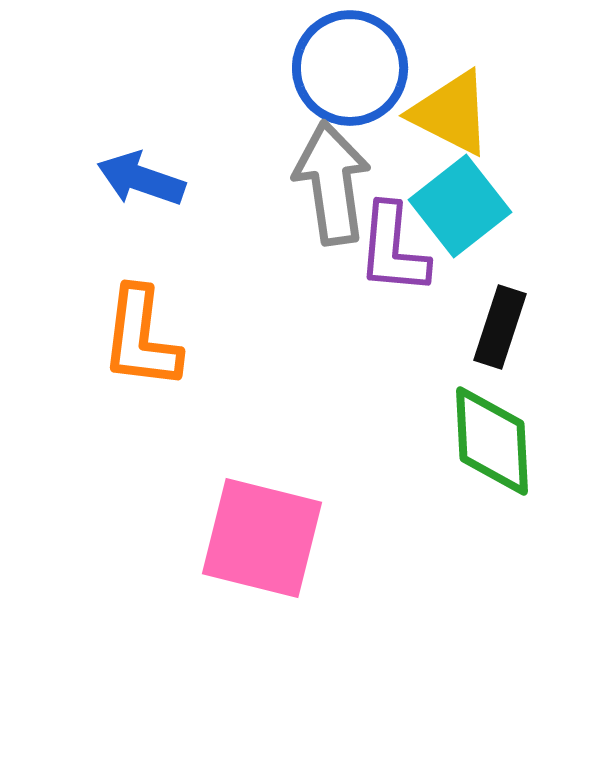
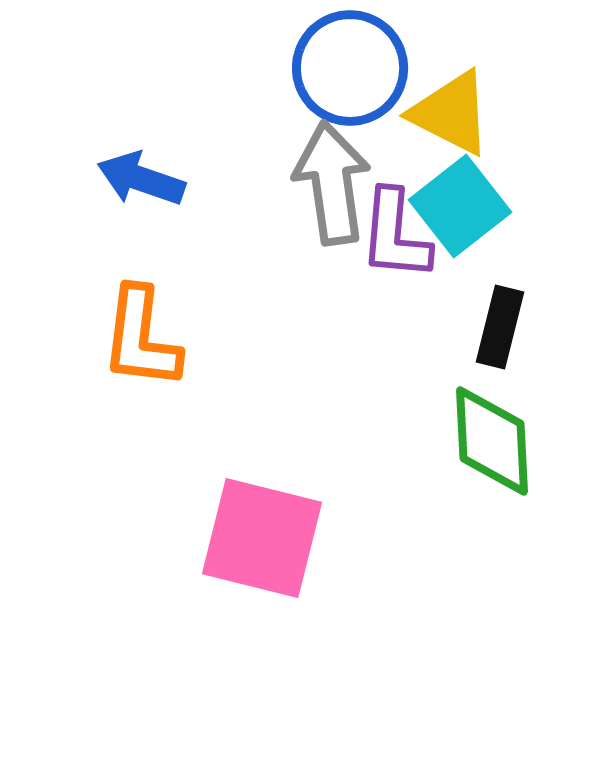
purple L-shape: moved 2 px right, 14 px up
black rectangle: rotated 4 degrees counterclockwise
